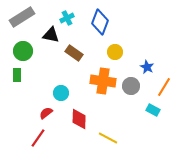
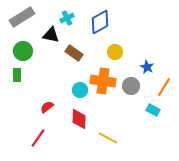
blue diamond: rotated 40 degrees clockwise
cyan circle: moved 19 px right, 3 px up
red semicircle: moved 1 px right, 6 px up
